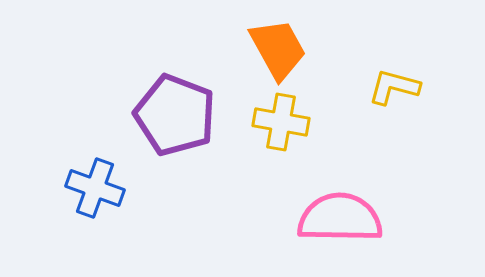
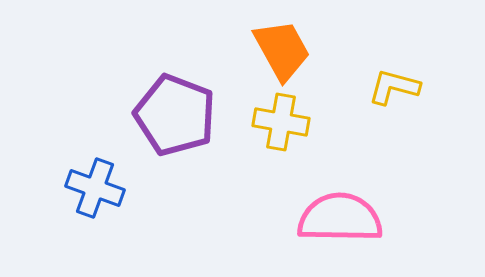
orange trapezoid: moved 4 px right, 1 px down
